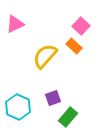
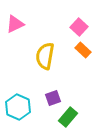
pink square: moved 2 px left, 1 px down
orange rectangle: moved 9 px right, 4 px down
yellow semicircle: rotated 32 degrees counterclockwise
